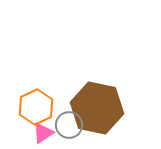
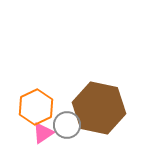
brown hexagon: moved 2 px right
gray circle: moved 2 px left
